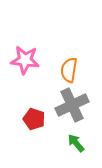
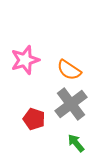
pink star: rotated 24 degrees counterclockwise
orange semicircle: rotated 65 degrees counterclockwise
gray cross: moved 1 px left, 1 px up; rotated 12 degrees counterclockwise
